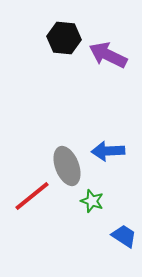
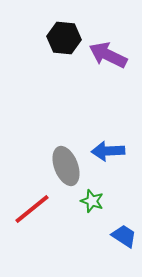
gray ellipse: moved 1 px left
red line: moved 13 px down
